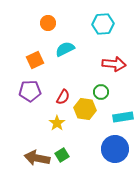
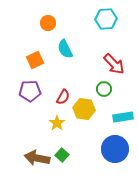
cyan hexagon: moved 3 px right, 5 px up
cyan semicircle: rotated 90 degrees counterclockwise
red arrow: rotated 40 degrees clockwise
green circle: moved 3 px right, 3 px up
yellow hexagon: moved 1 px left
green square: rotated 16 degrees counterclockwise
